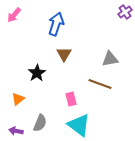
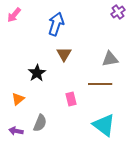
purple cross: moved 7 px left
brown line: rotated 20 degrees counterclockwise
cyan triangle: moved 25 px right
